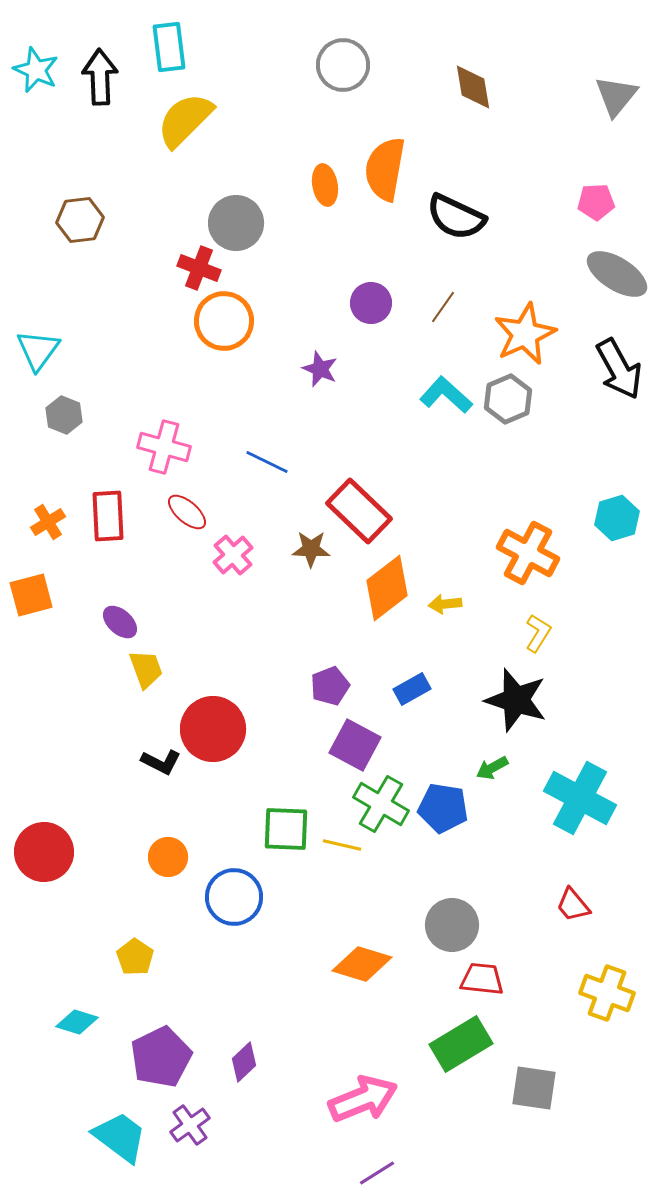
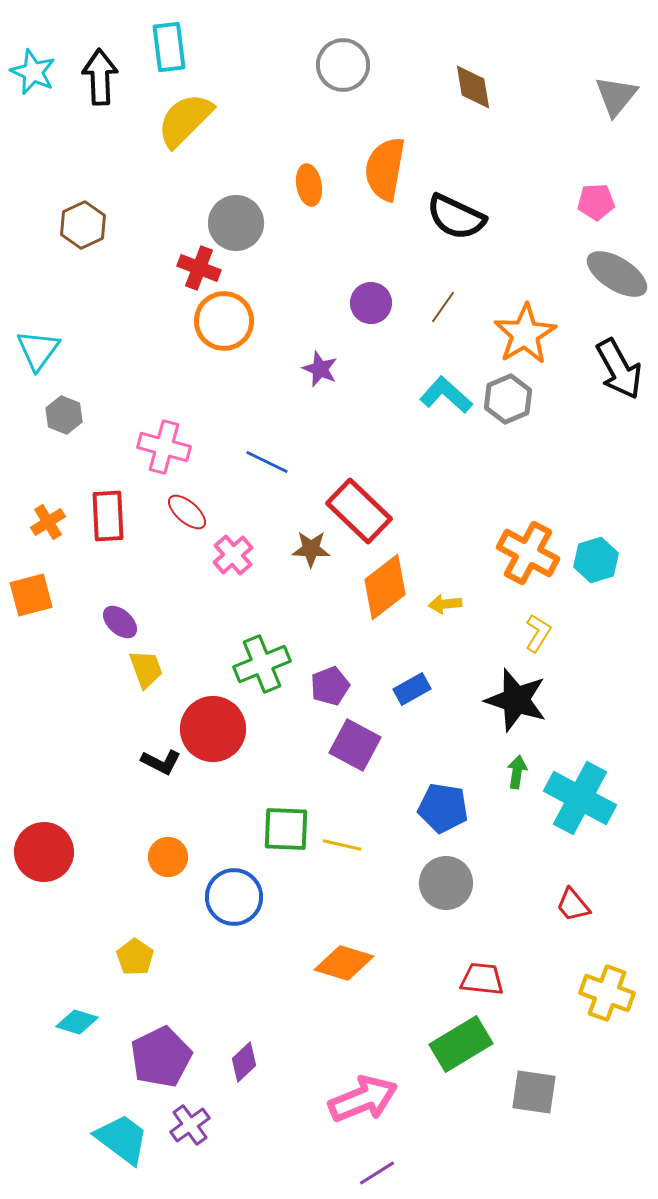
cyan star at (36, 70): moved 3 px left, 2 px down
orange ellipse at (325, 185): moved 16 px left
brown hexagon at (80, 220): moved 3 px right, 5 px down; rotated 18 degrees counterclockwise
orange star at (525, 334): rotated 6 degrees counterclockwise
cyan hexagon at (617, 518): moved 21 px left, 42 px down
orange diamond at (387, 588): moved 2 px left, 1 px up
green arrow at (492, 768): moved 25 px right, 4 px down; rotated 128 degrees clockwise
green cross at (381, 804): moved 119 px left, 140 px up; rotated 38 degrees clockwise
gray circle at (452, 925): moved 6 px left, 42 px up
orange diamond at (362, 964): moved 18 px left, 1 px up
gray square at (534, 1088): moved 4 px down
cyan trapezoid at (120, 1137): moved 2 px right, 2 px down
